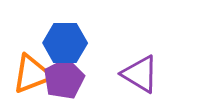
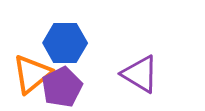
orange triangle: rotated 18 degrees counterclockwise
purple pentagon: moved 2 px left, 8 px down
